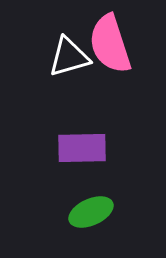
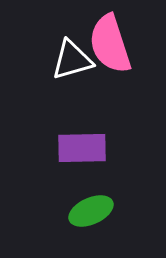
white triangle: moved 3 px right, 3 px down
green ellipse: moved 1 px up
